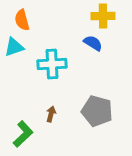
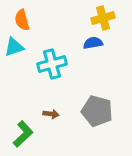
yellow cross: moved 2 px down; rotated 15 degrees counterclockwise
blue semicircle: rotated 42 degrees counterclockwise
cyan cross: rotated 12 degrees counterclockwise
brown arrow: rotated 84 degrees clockwise
